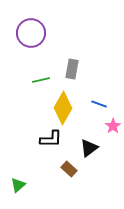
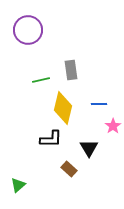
purple circle: moved 3 px left, 3 px up
gray rectangle: moved 1 px left, 1 px down; rotated 18 degrees counterclockwise
blue line: rotated 21 degrees counterclockwise
yellow diamond: rotated 16 degrees counterclockwise
black triangle: rotated 24 degrees counterclockwise
